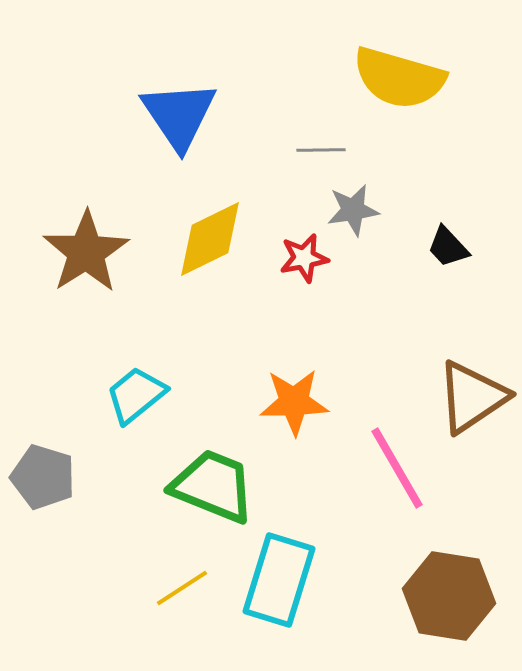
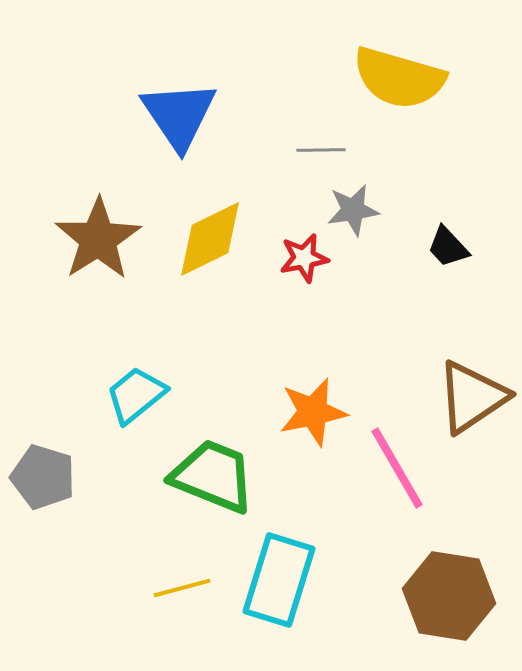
brown star: moved 12 px right, 13 px up
orange star: moved 19 px right, 10 px down; rotated 10 degrees counterclockwise
green trapezoid: moved 10 px up
yellow line: rotated 18 degrees clockwise
